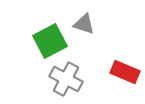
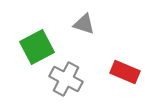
green square: moved 13 px left, 6 px down
